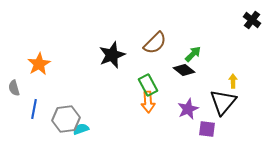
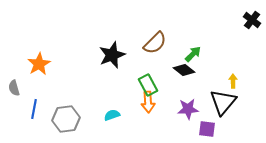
purple star: rotated 20 degrees clockwise
cyan semicircle: moved 31 px right, 14 px up
